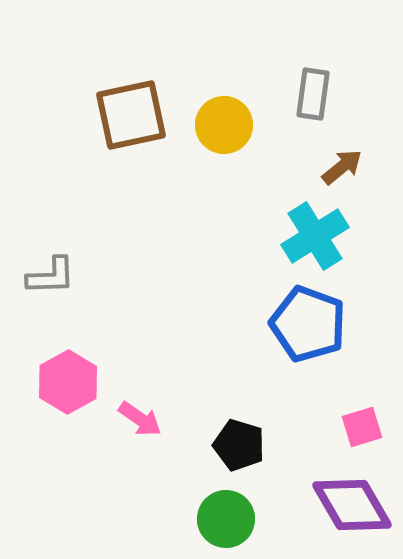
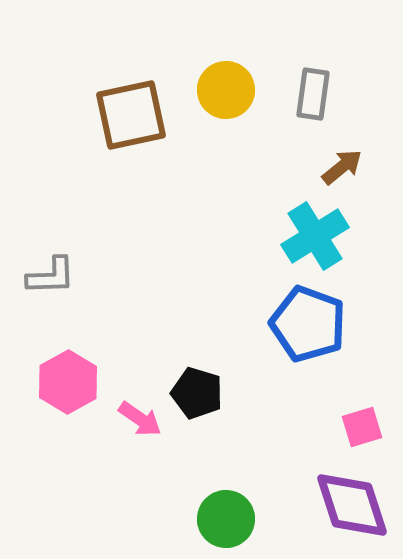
yellow circle: moved 2 px right, 35 px up
black pentagon: moved 42 px left, 52 px up
purple diamond: rotated 12 degrees clockwise
